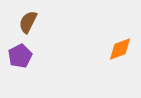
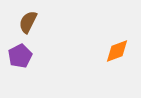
orange diamond: moved 3 px left, 2 px down
